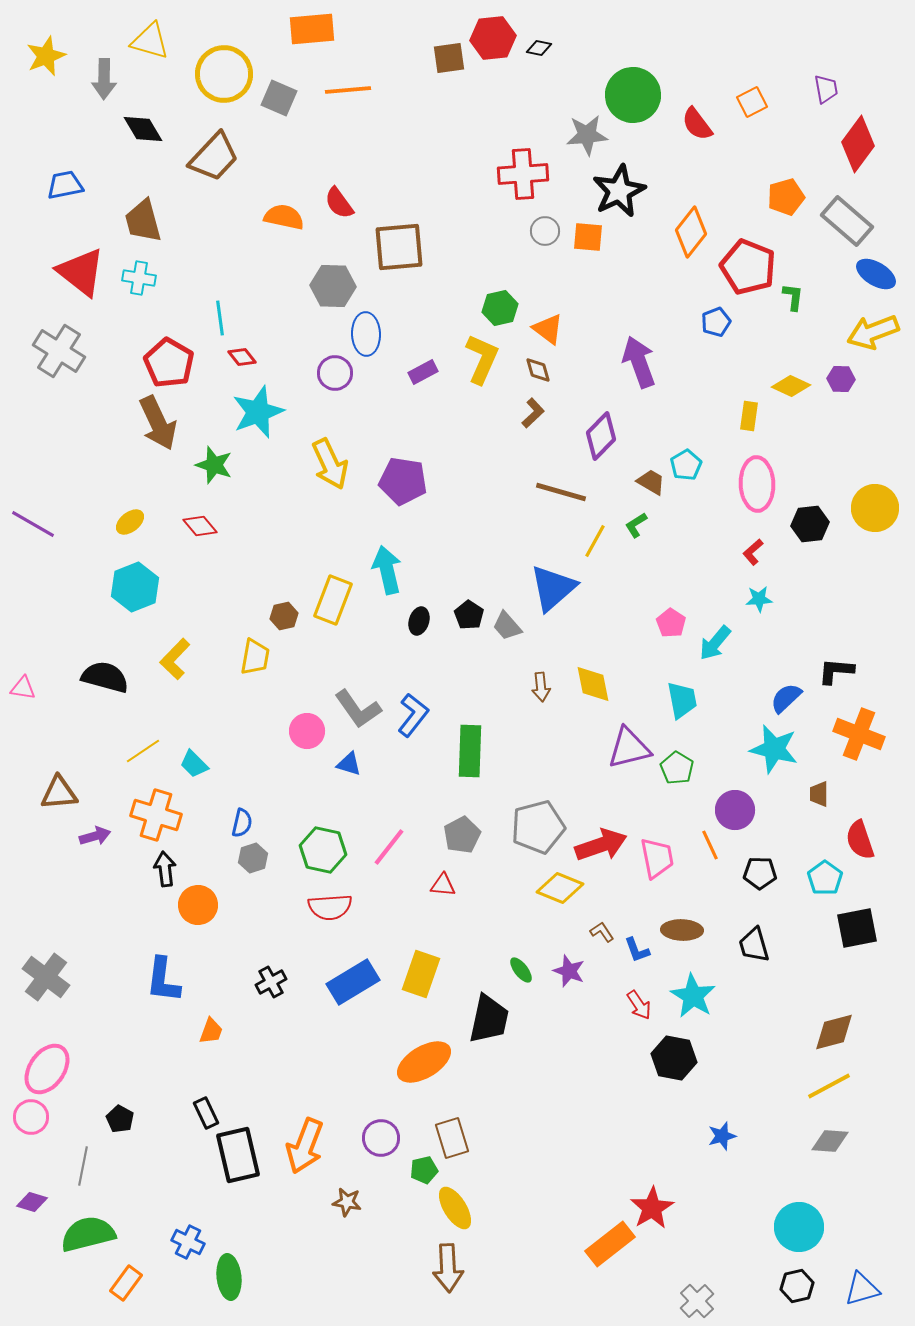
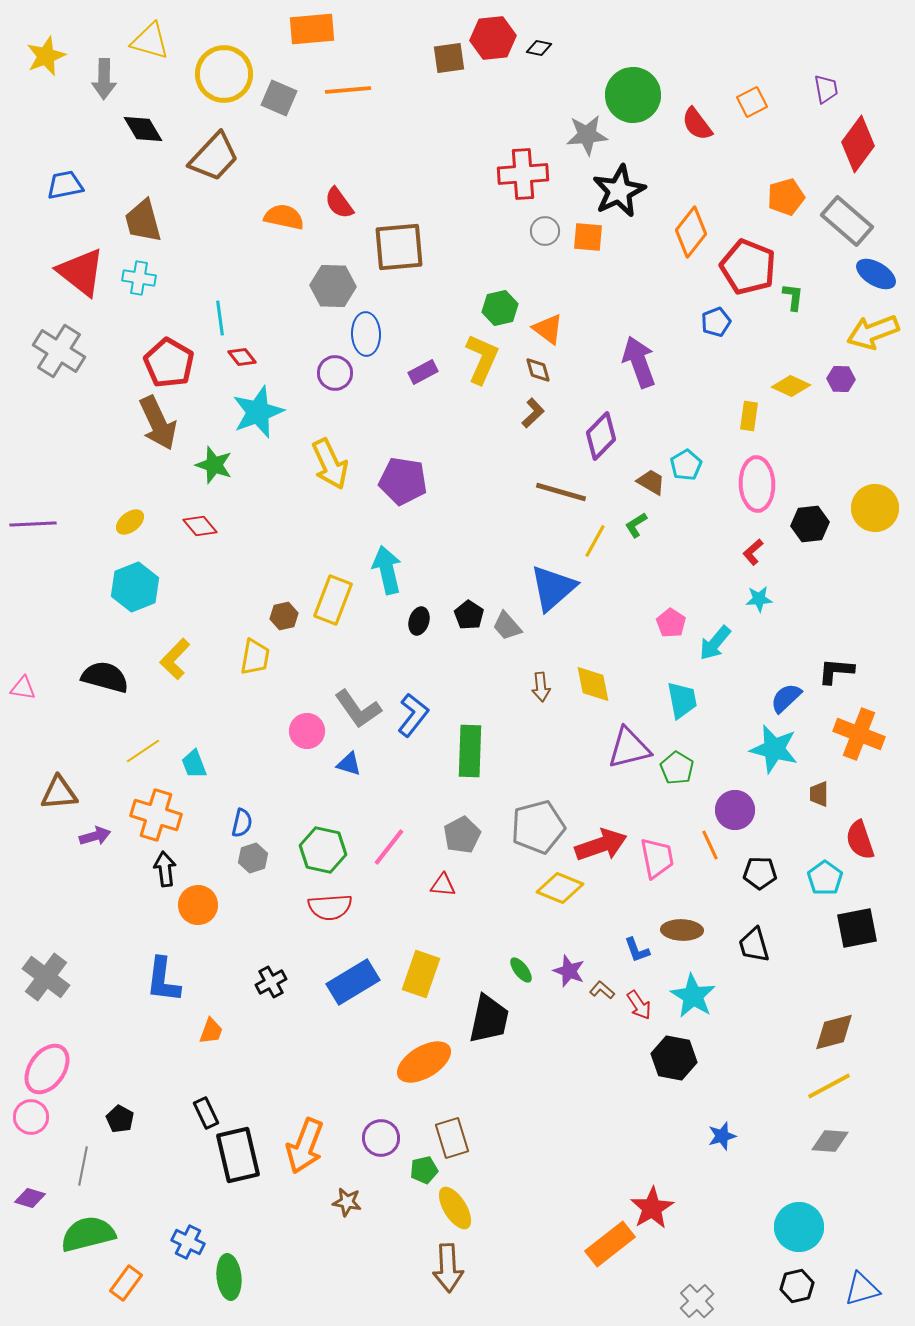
purple line at (33, 524): rotated 33 degrees counterclockwise
cyan trapezoid at (194, 764): rotated 24 degrees clockwise
brown L-shape at (602, 932): moved 58 px down; rotated 15 degrees counterclockwise
purple diamond at (32, 1202): moved 2 px left, 4 px up
